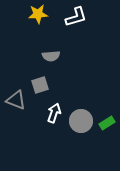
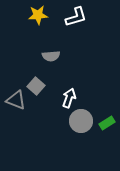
yellow star: moved 1 px down
gray square: moved 4 px left, 1 px down; rotated 30 degrees counterclockwise
white arrow: moved 15 px right, 15 px up
